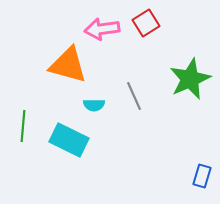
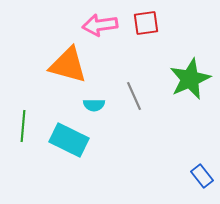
red square: rotated 24 degrees clockwise
pink arrow: moved 2 px left, 4 px up
blue rectangle: rotated 55 degrees counterclockwise
